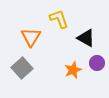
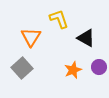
purple circle: moved 2 px right, 4 px down
